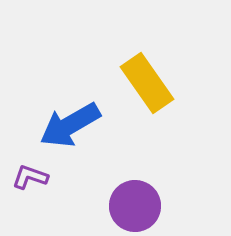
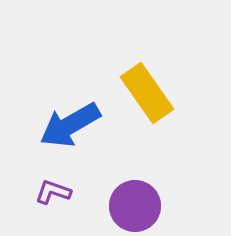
yellow rectangle: moved 10 px down
purple L-shape: moved 23 px right, 15 px down
